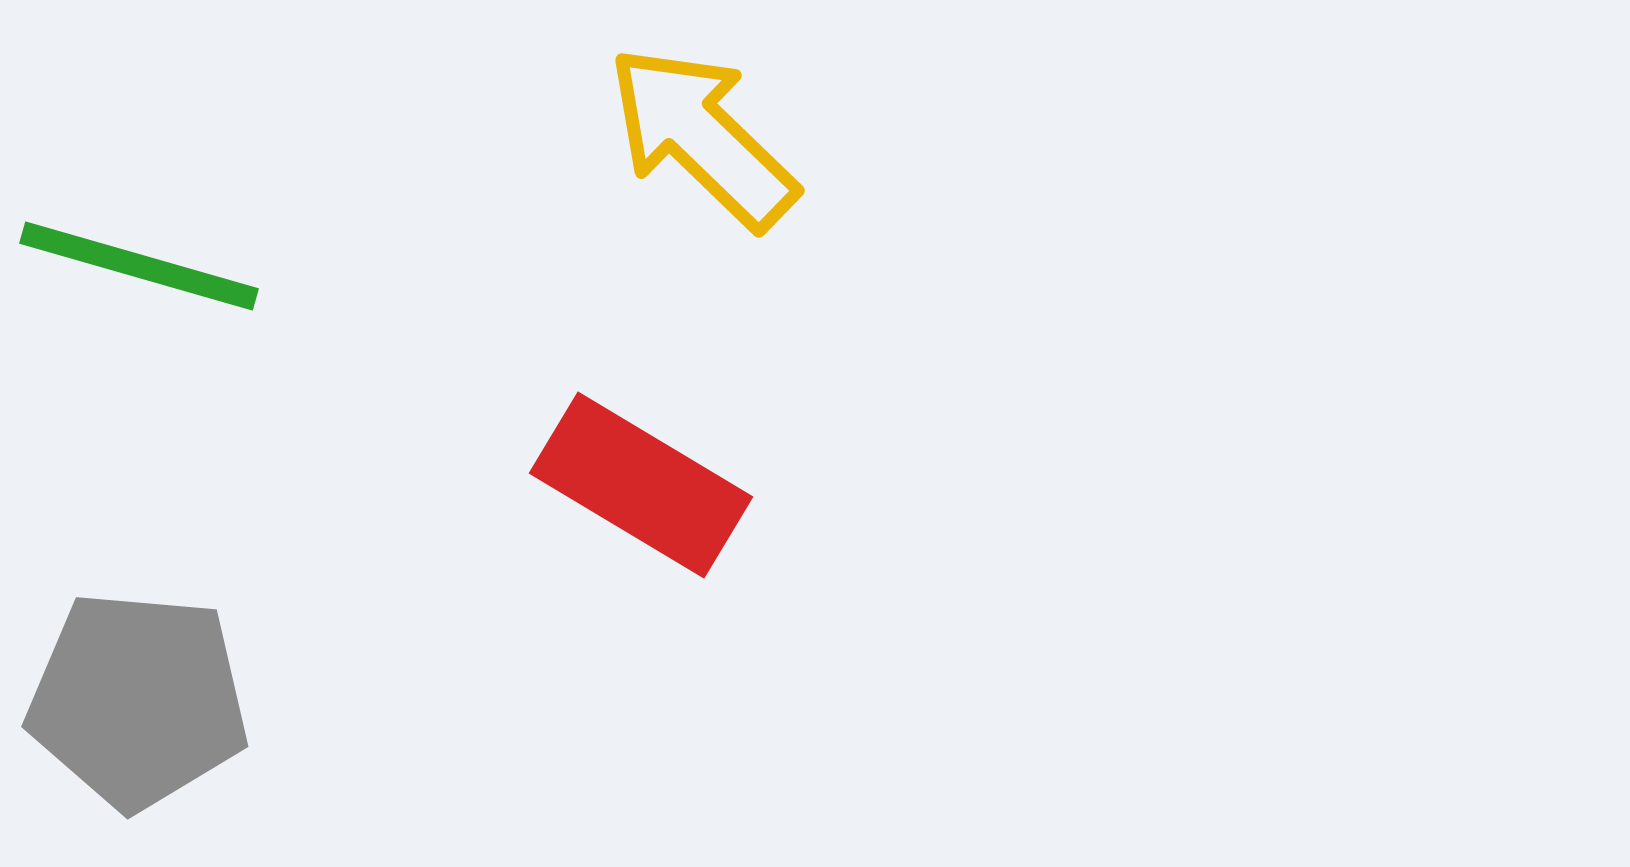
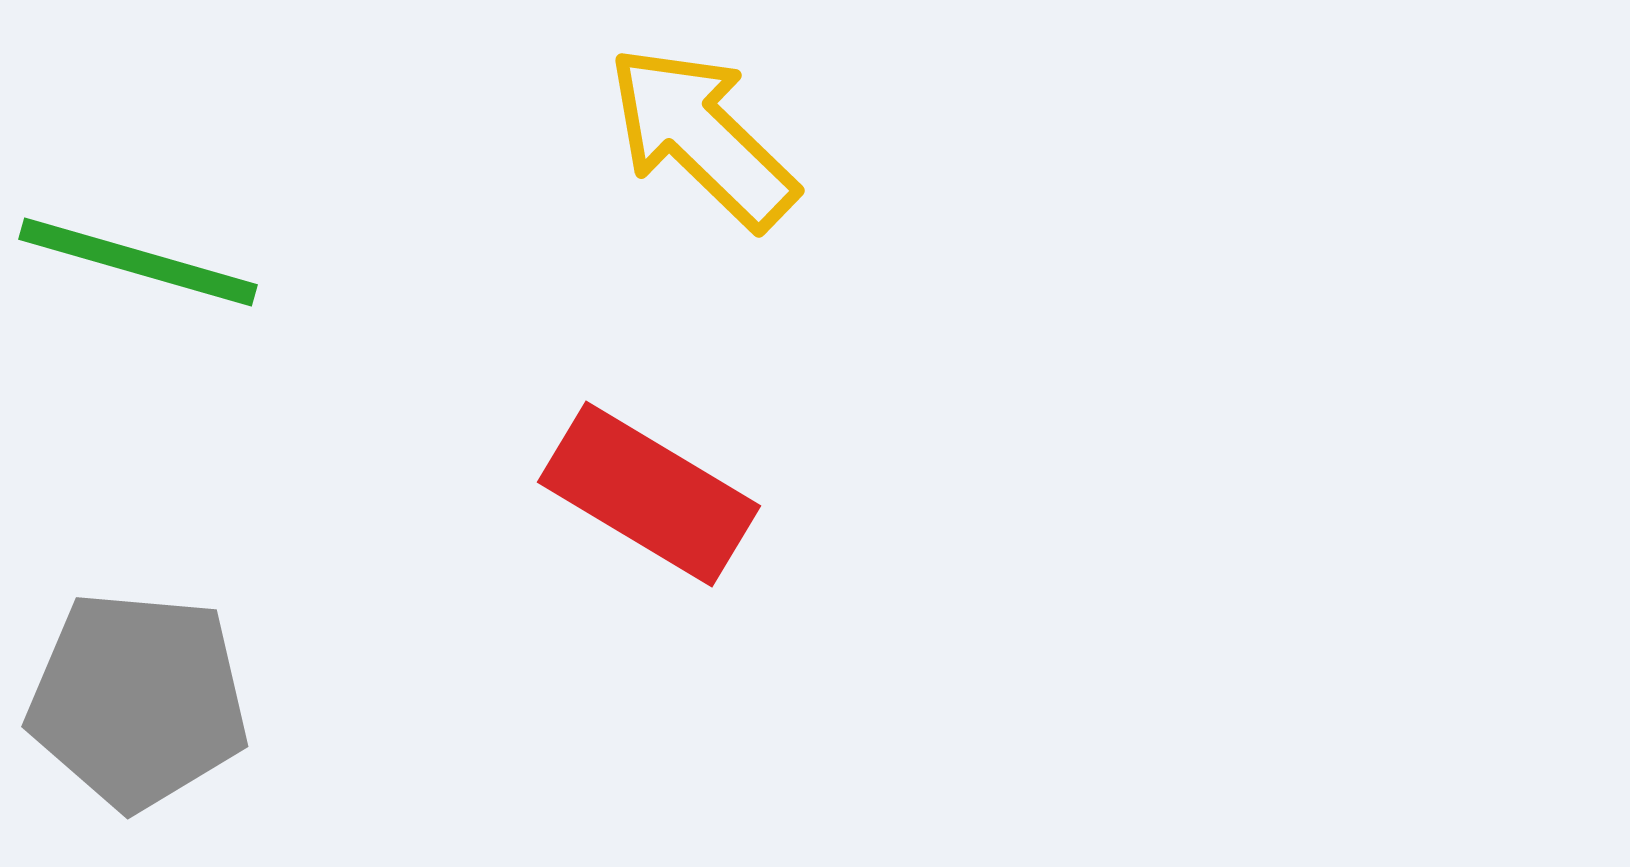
green line: moved 1 px left, 4 px up
red rectangle: moved 8 px right, 9 px down
